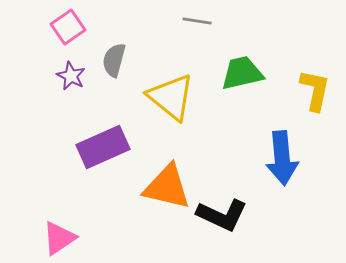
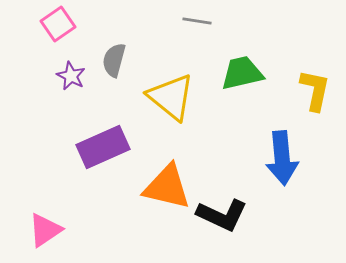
pink square: moved 10 px left, 3 px up
pink triangle: moved 14 px left, 8 px up
